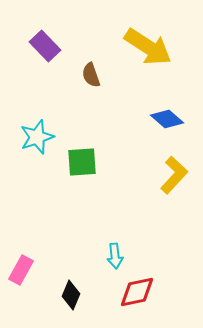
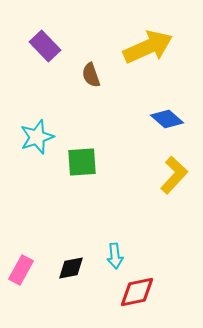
yellow arrow: rotated 57 degrees counterclockwise
black diamond: moved 27 px up; rotated 56 degrees clockwise
